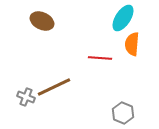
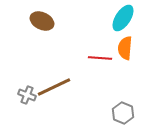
orange semicircle: moved 7 px left, 4 px down
gray cross: moved 1 px right, 2 px up
